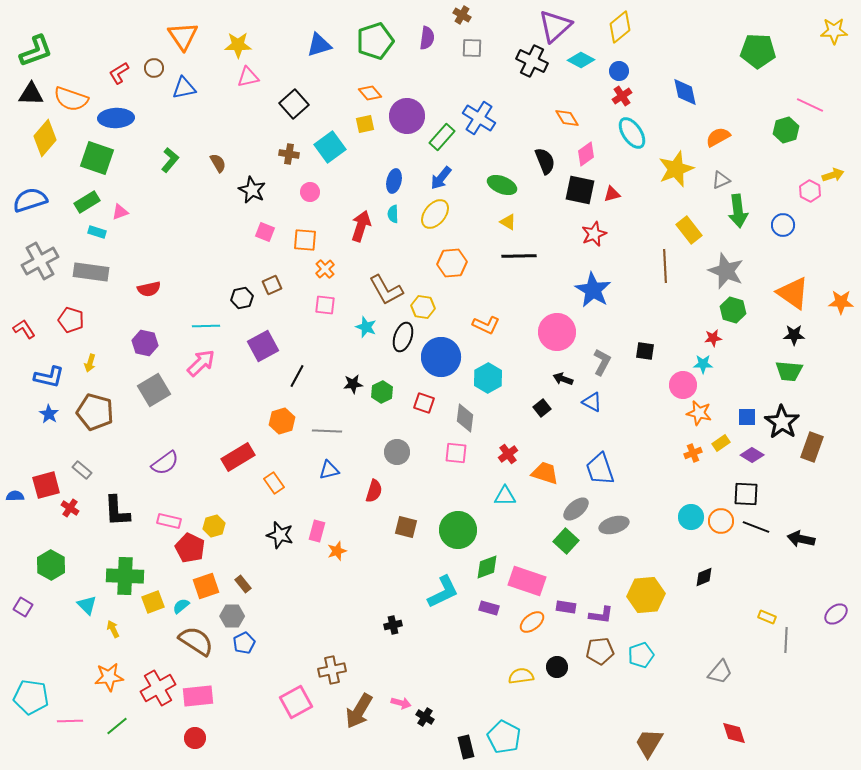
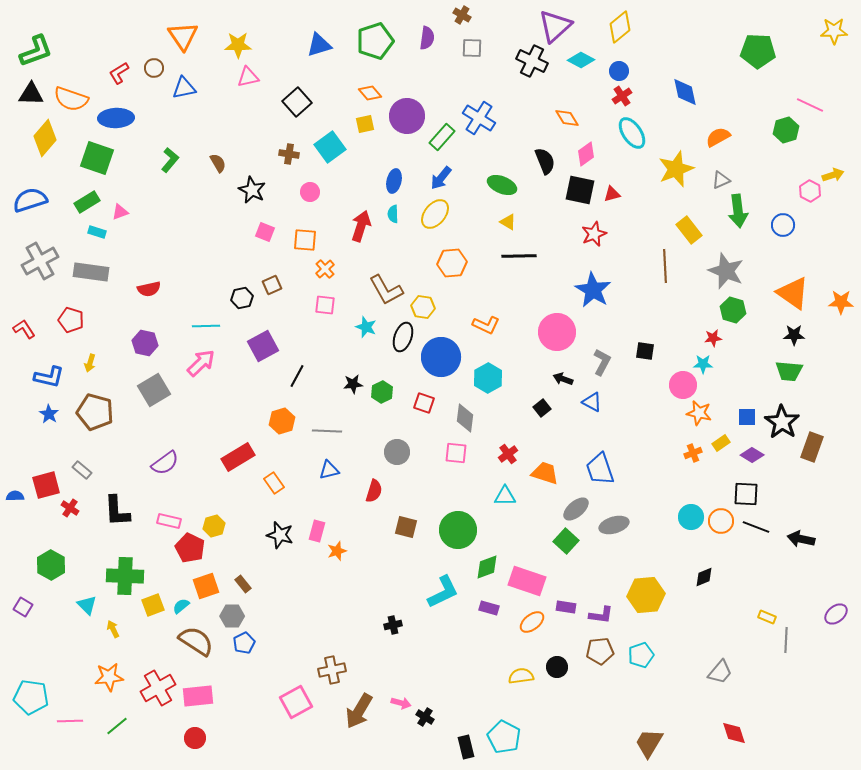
black square at (294, 104): moved 3 px right, 2 px up
yellow square at (153, 602): moved 3 px down
